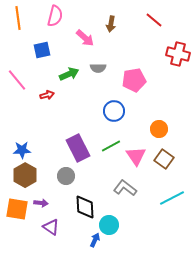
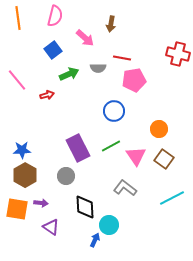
red line: moved 32 px left, 38 px down; rotated 30 degrees counterclockwise
blue square: moved 11 px right; rotated 24 degrees counterclockwise
